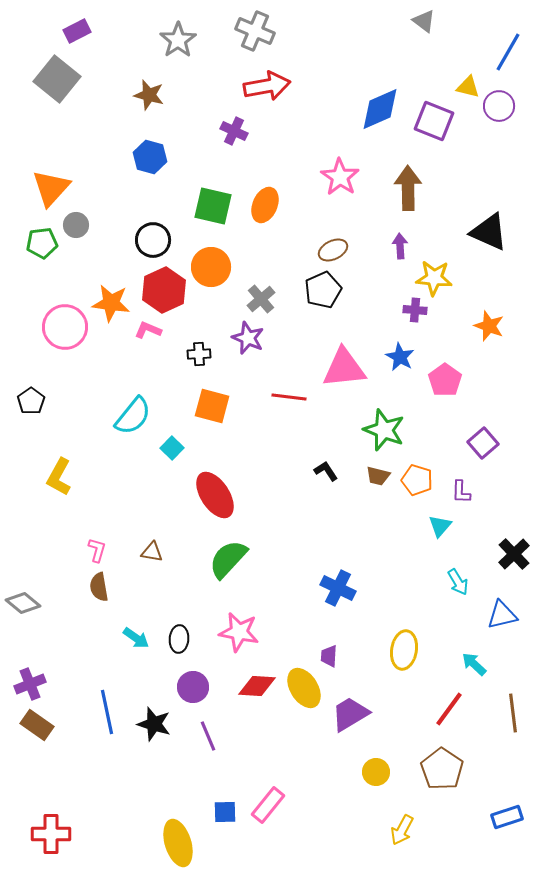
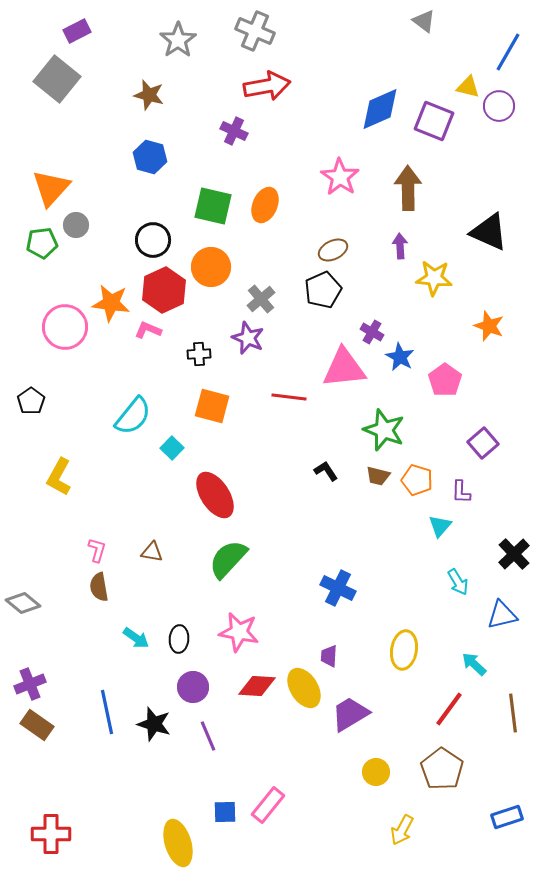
purple cross at (415, 310): moved 43 px left, 22 px down; rotated 25 degrees clockwise
